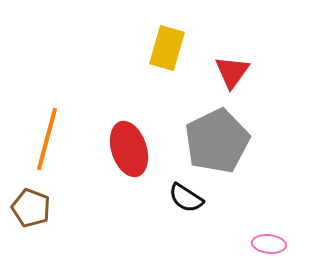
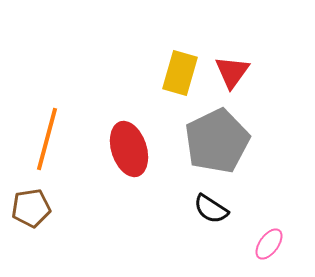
yellow rectangle: moved 13 px right, 25 px down
black semicircle: moved 25 px right, 11 px down
brown pentagon: rotated 30 degrees counterclockwise
pink ellipse: rotated 60 degrees counterclockwise
